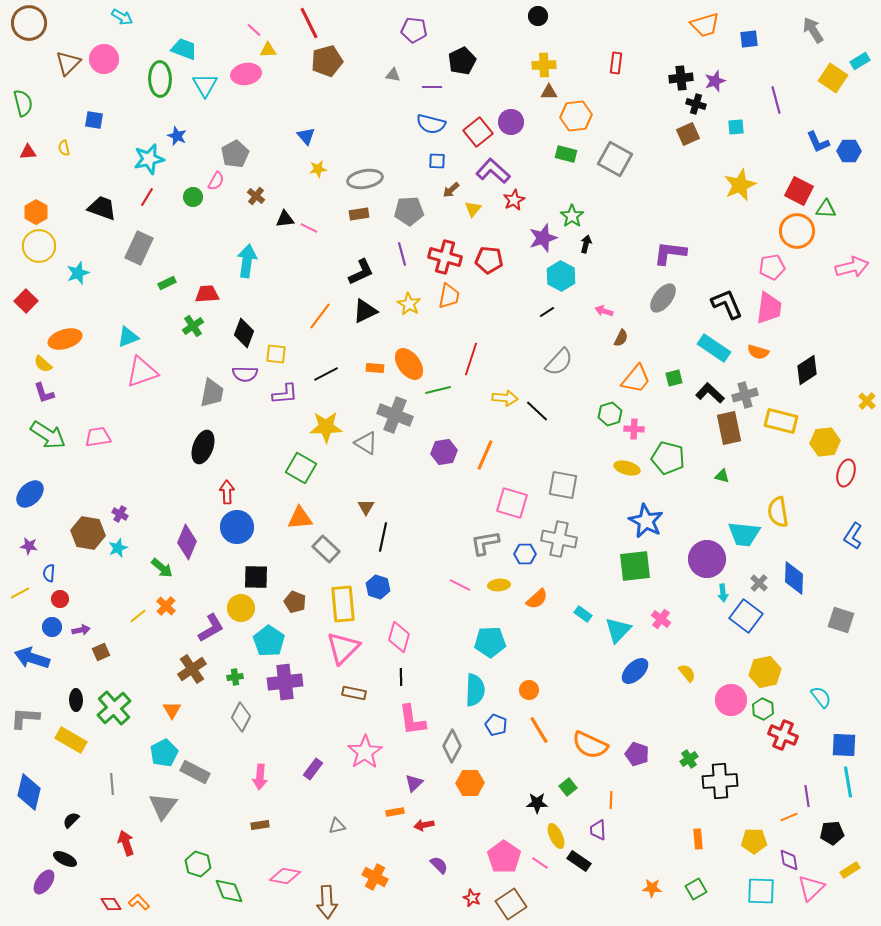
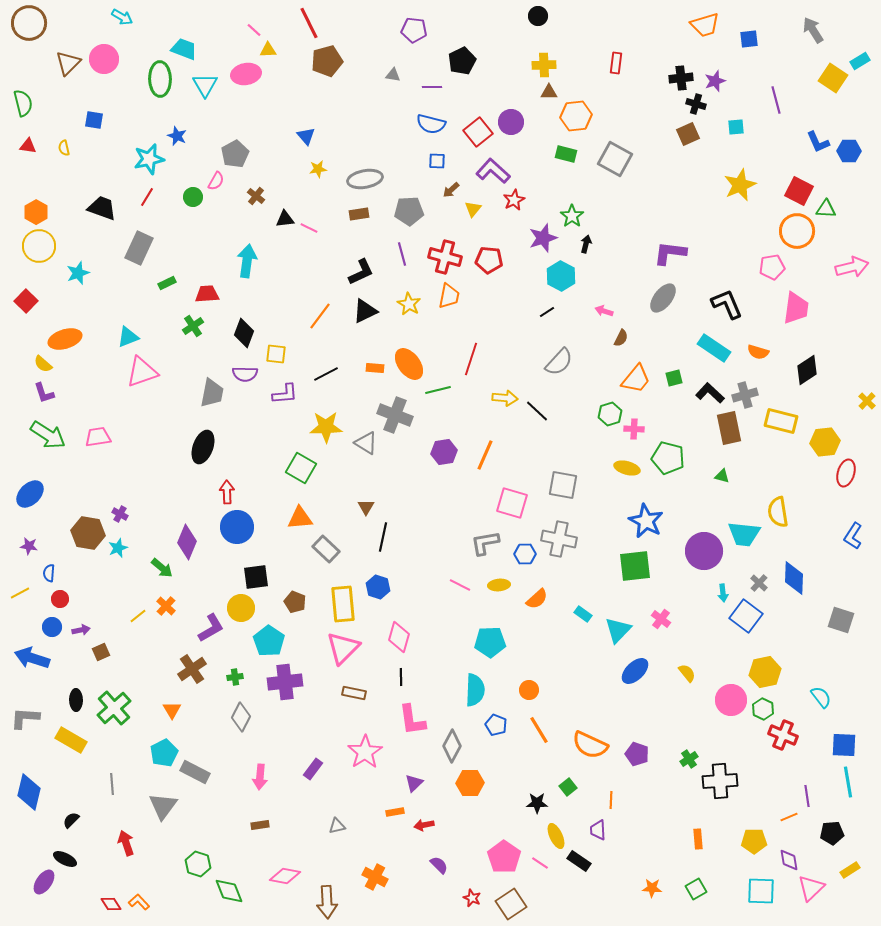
red triangle at (28, 152): moved 6 px up; rotated 12 degrees clockwise
pink trapezoid at (769, 308): moved 27 px right
purple circle at (707, 559): moved 3 px left, 8 px up
black square at (256, 577): rotated 8 degrees counterclockwise
